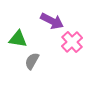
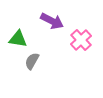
pink cross: moved 9 px right, 2 px up
